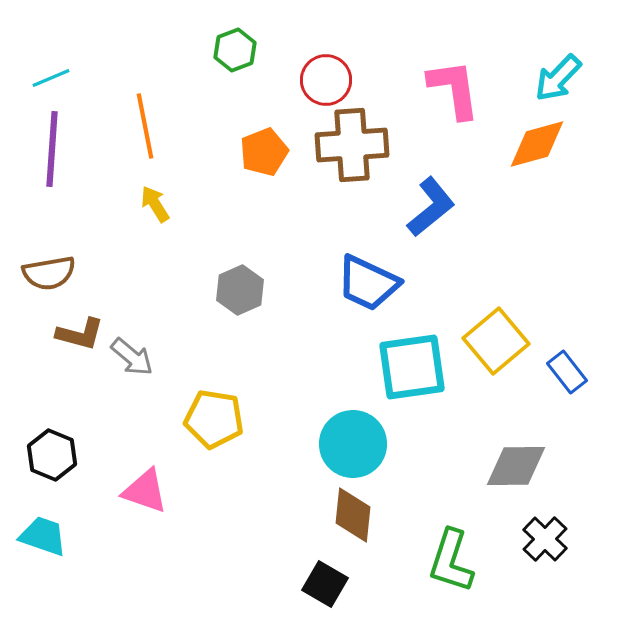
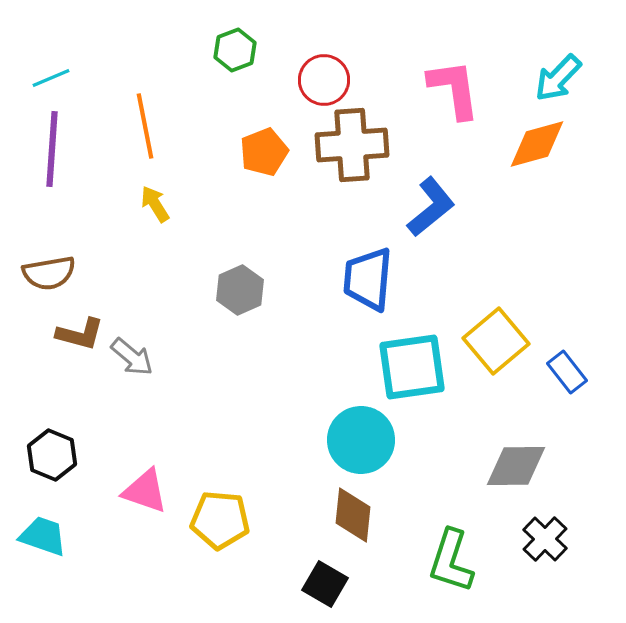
red circle: moved 2 px left
blue trapezoid: moved 4 px up; rotated 70 degrees clockwise
yellow pentagon: moved 6 px right, 101 px down; rotated 4 degrees counterclockwise
cyan circle: moved 8 px right, 4 px up
